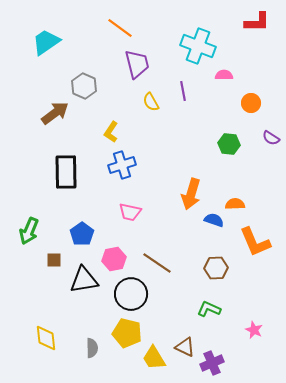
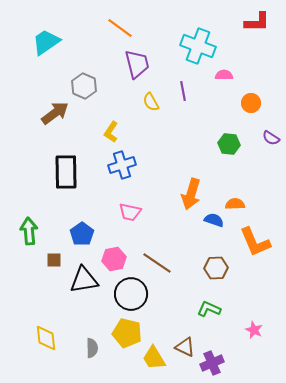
green arrow: rotated 152 degrees clockwise
